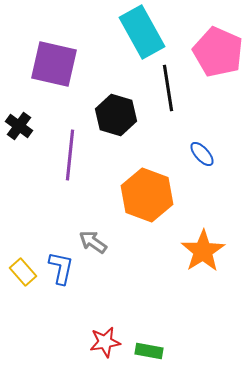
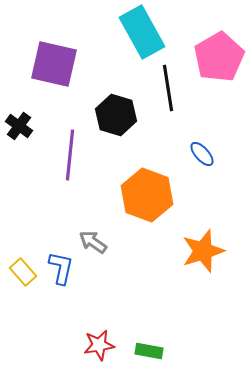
pink pentagon: moved 1 px right, 5 px down; rotated 18 degrees clockwise
orange star: rotated 15 degrees clockwise
red star: moved 6 px left, 3 px down
